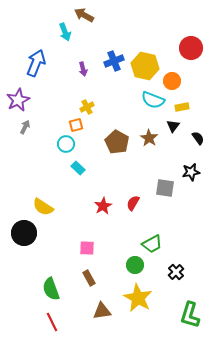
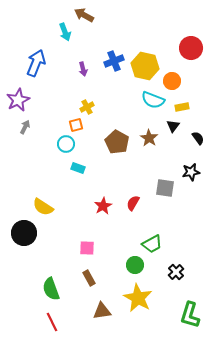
cyan rectangle: rotated 24 degrees counterclockwise
